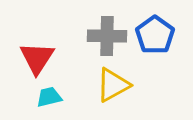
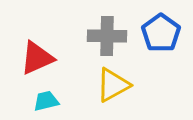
blue pentagon: moved 6 px right, 2 px up
red triangle: rotated 33 degrees clockwise
cyan trapezoid: moved 3 px left, 4 px down
